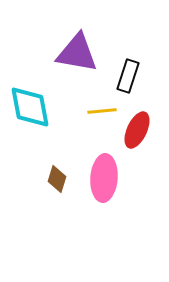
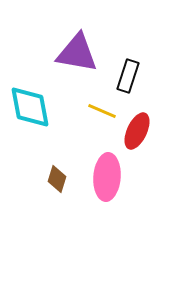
yellow line: rotated 28 degrees clockwise
red ellipse: moved 1 px down
pink ellipse: moved 3 px right, 1 px up
